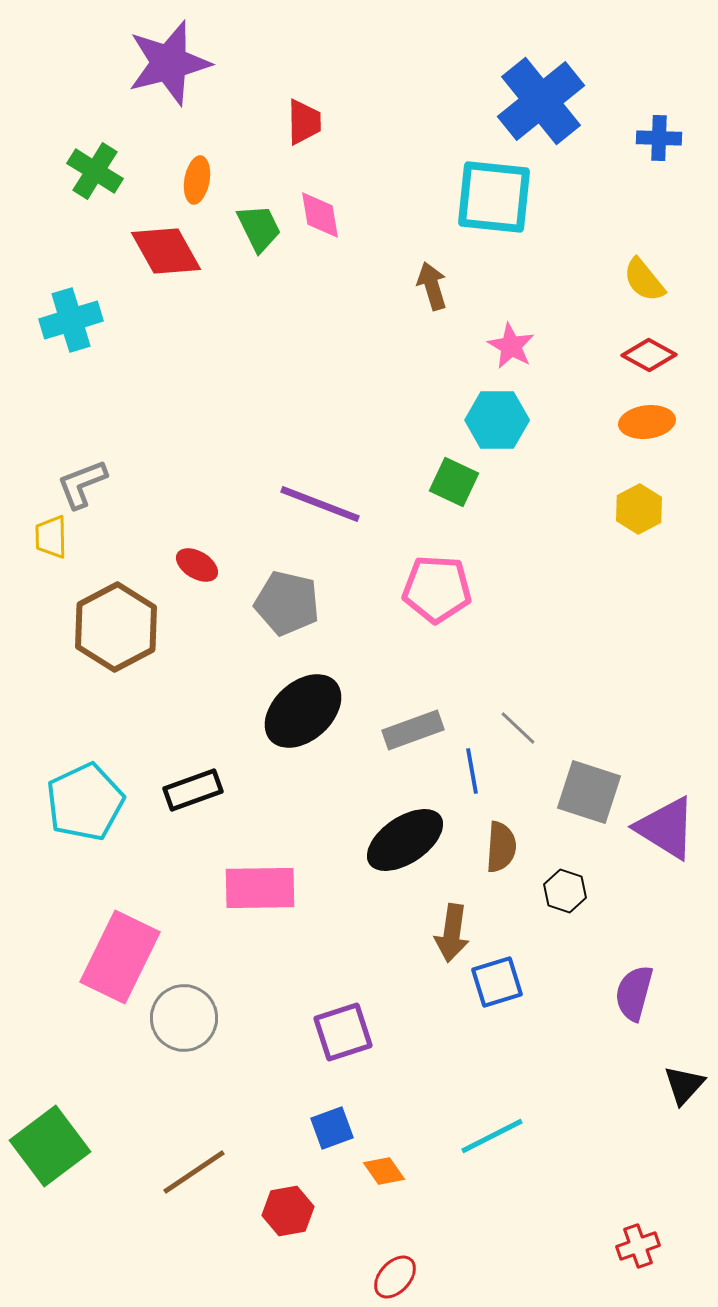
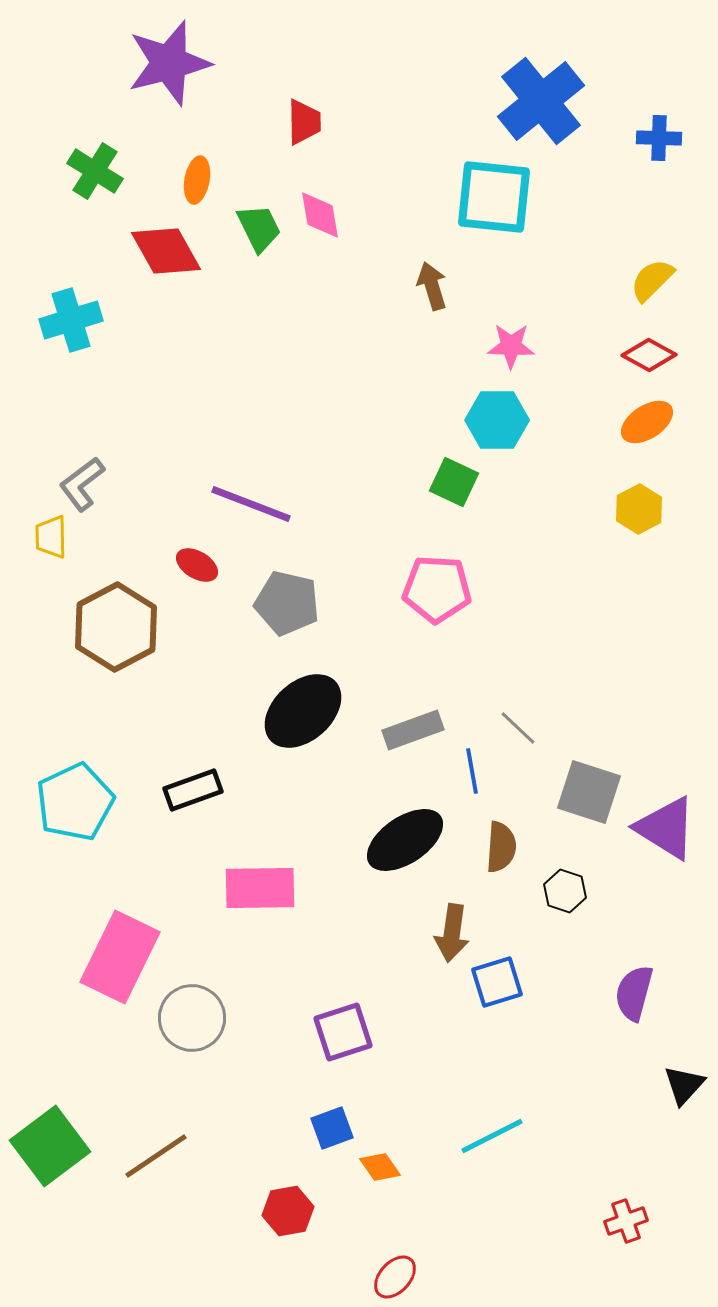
yellow semicircle at (644, 280): moved 8 px right; rotated 84 degrees clockwise
pink star at (511, 346): rotated 27 degrees counterclockwise
orange ellipse at (647, 422): rotated 26 degrees counterclockwise
gray L-shape at (82, 484): rotated 16 degrees counterclockwise
purple line at (320, 504): moved 69 px left
cyan pentagon at (85, 802): moved 10 px left
gray circle at (184, 1018): moved 8 px right
orange diamond at (384, 1171): moved 4 px left, 4 px up
brown line at (194, 1172): moved 38 px left, 16 px up
red cross at (638, 1246): moved 12 px left, 25 px up
